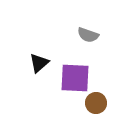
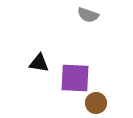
gray semicircle: moved 20 px up
black triangle: rotated 50 degrees clockwise
